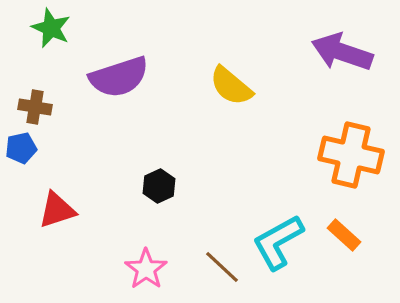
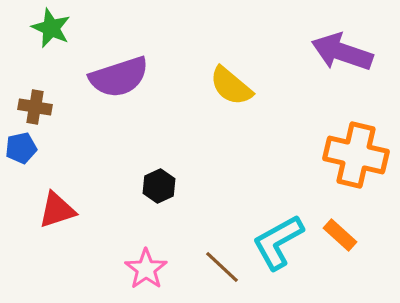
orange cross: moved 5 px right
orange rectangle: moved 4 px left
